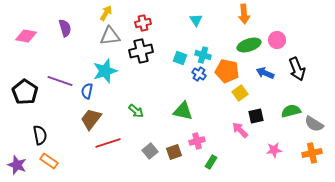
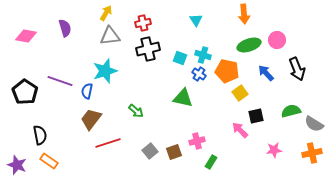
black cross: moved 7 px right, 2 px up
blue arrow: moved 1 px right; rotated 24 degrees clockwise
green triangle: moved 13 px up
